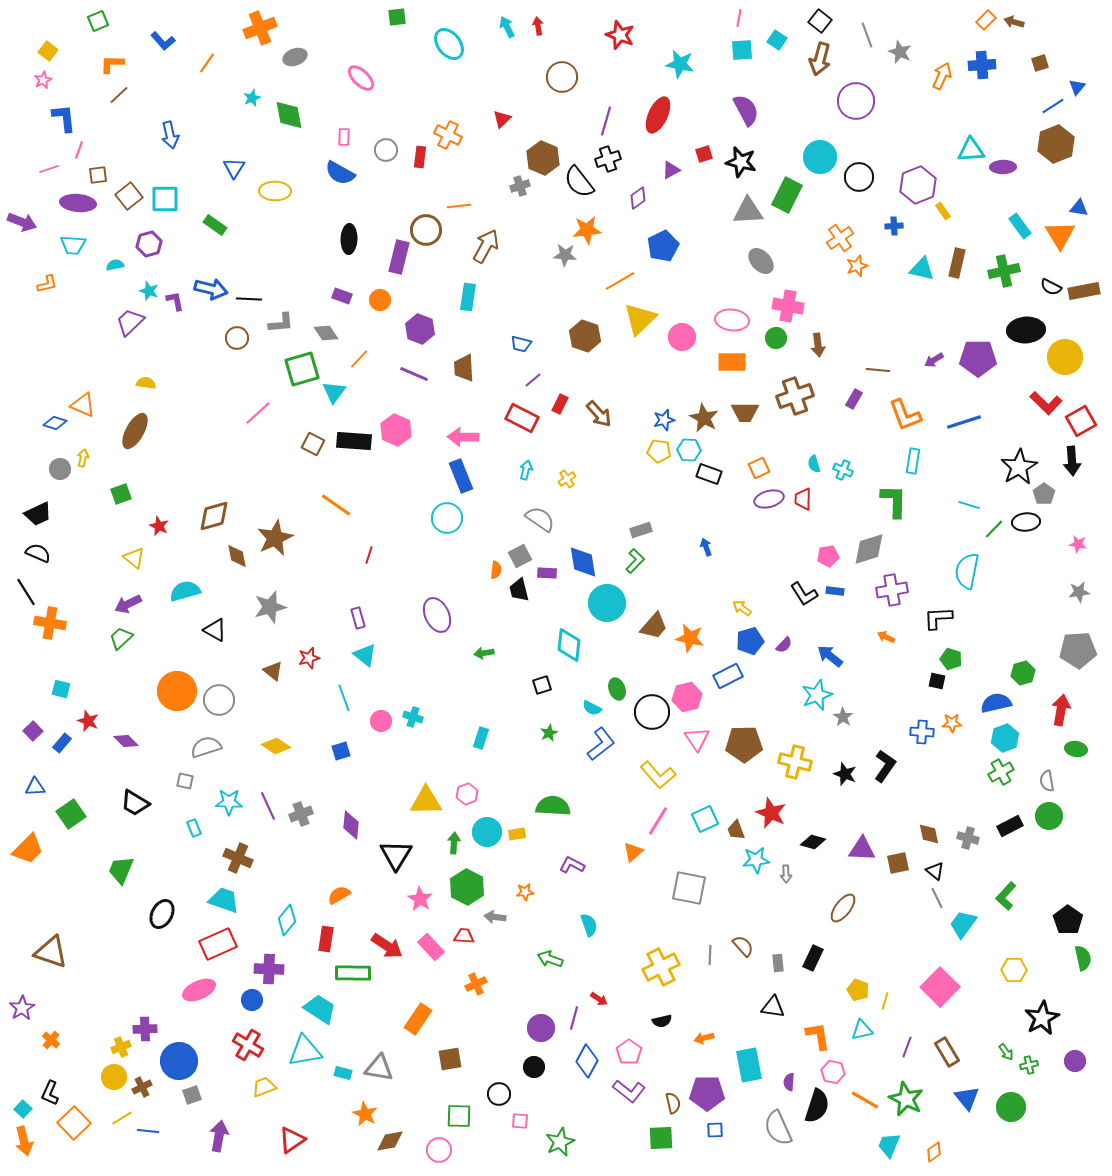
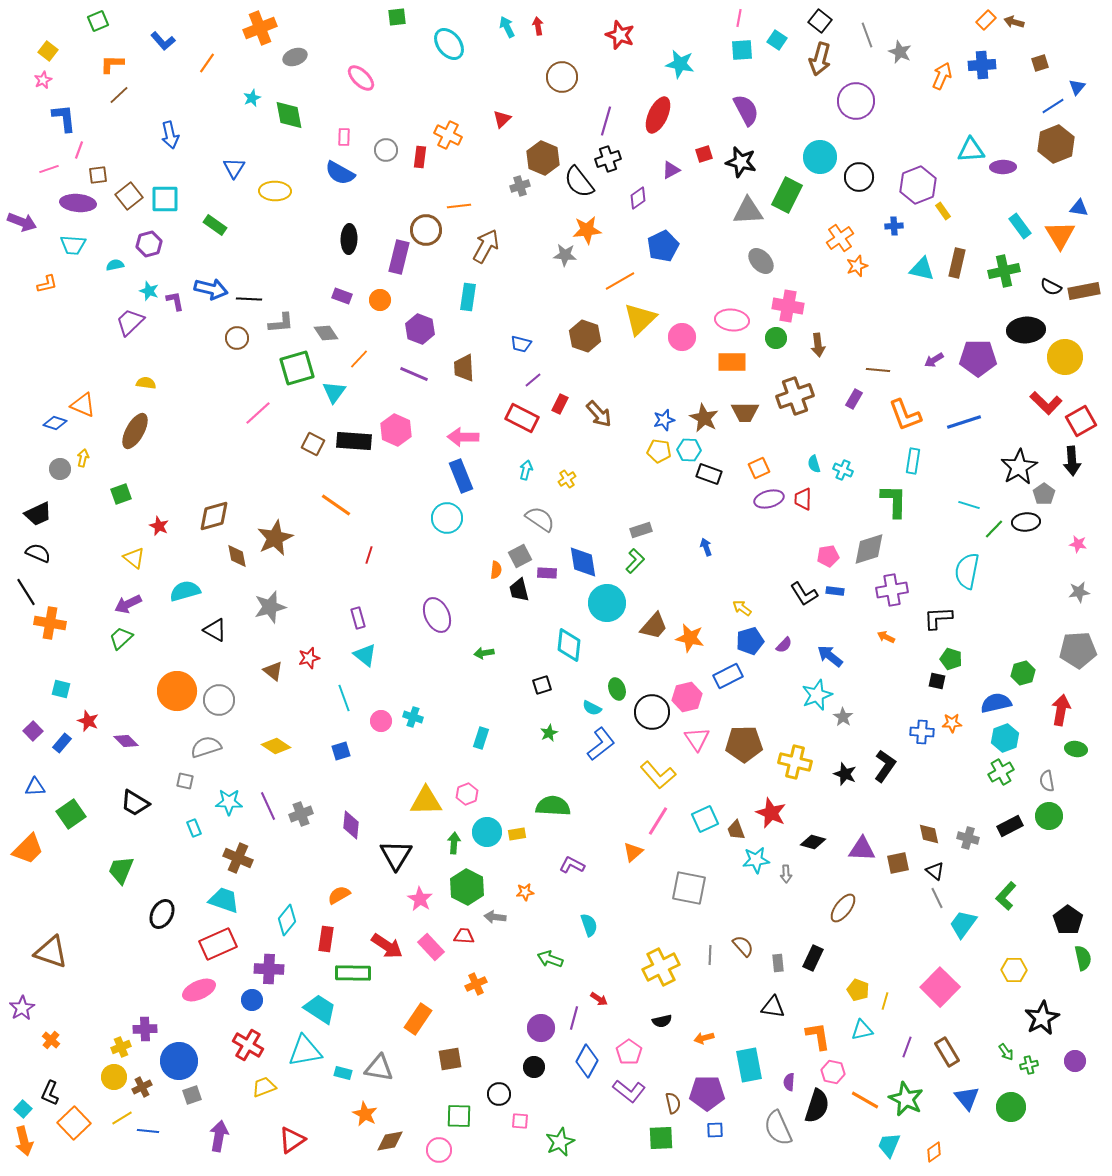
green square at (302, 369): moved 5 px left, 1 px up
